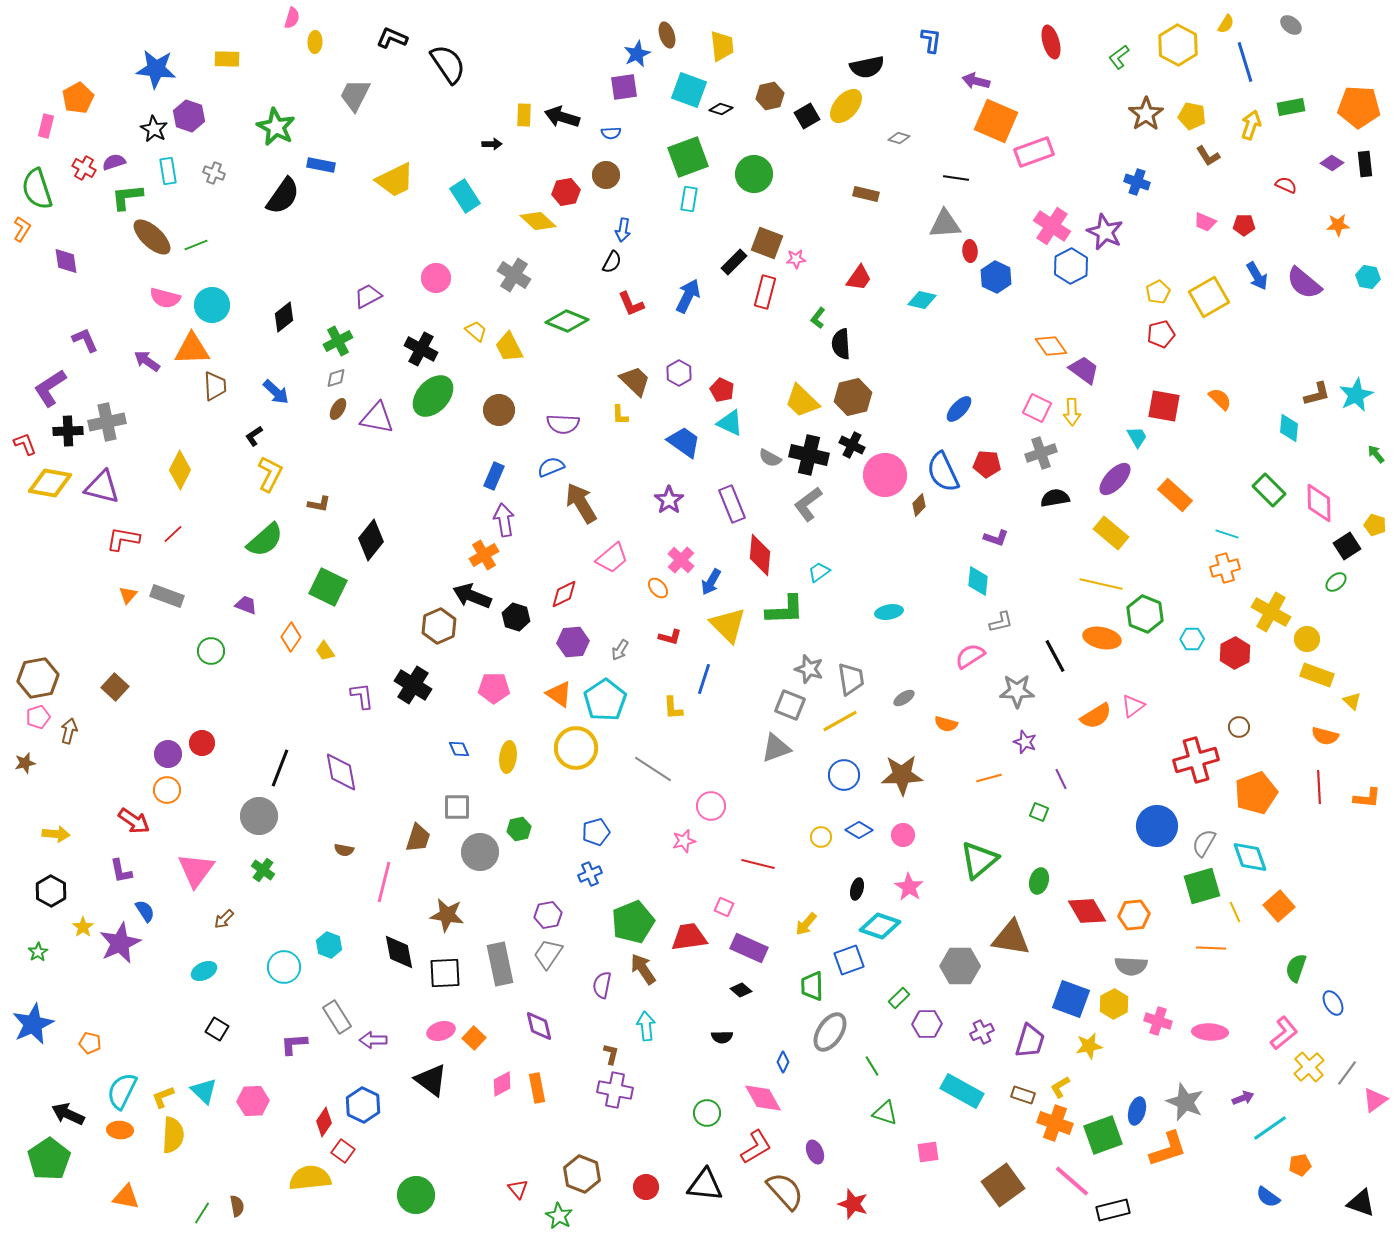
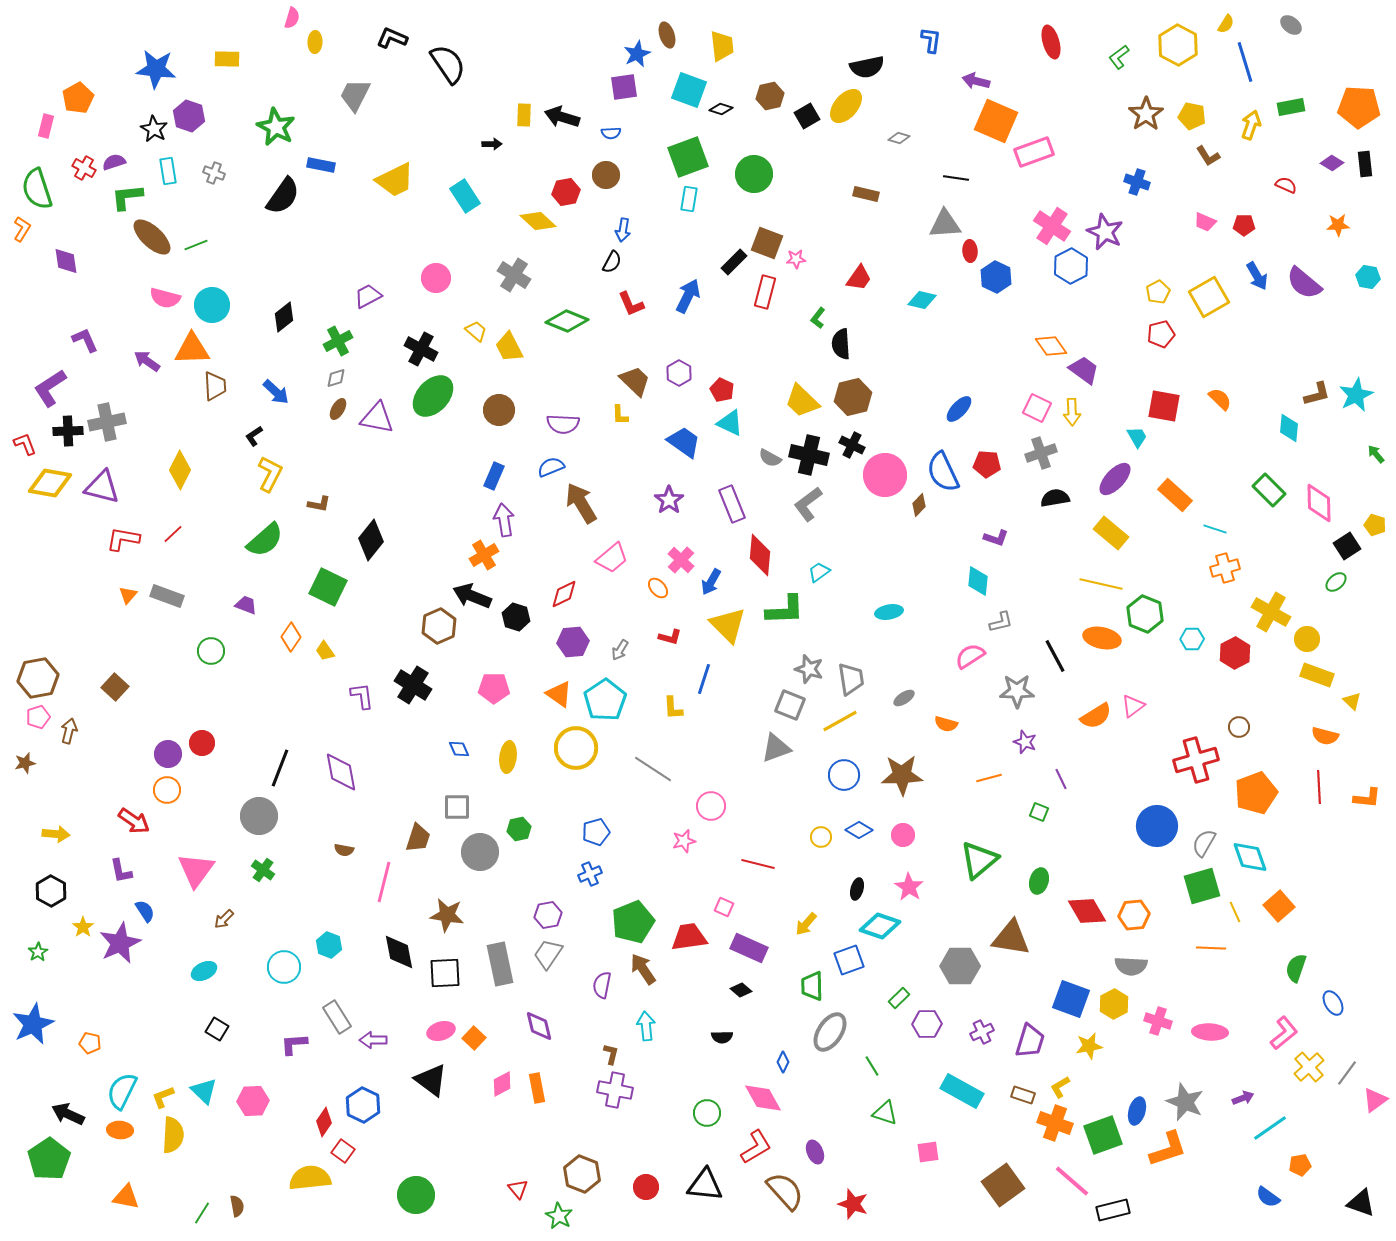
cyan line at (1227, 534): moved 12 px left, 5 px up
